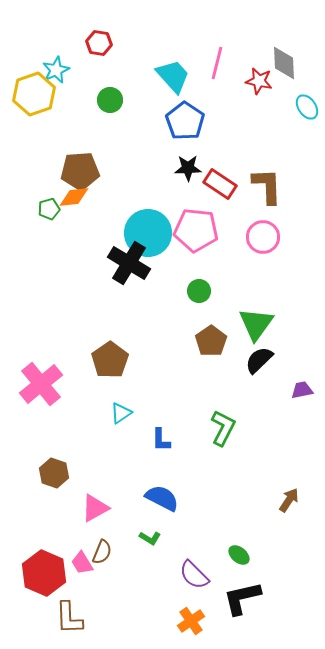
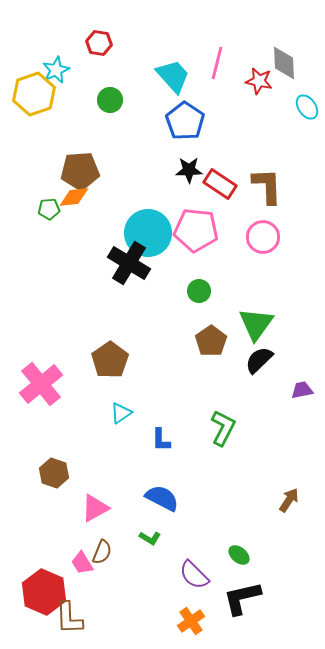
black star at (188, 168): moved 1 px right, 2 px down
green pentagon at (49, 209): rotated 10 degrees clockwise
red hexagon at (44, 573): moved 19 px down
